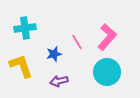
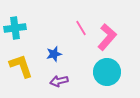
cyan cross: moved 10 px left
pink line: moved 4 px right, 14 px up
